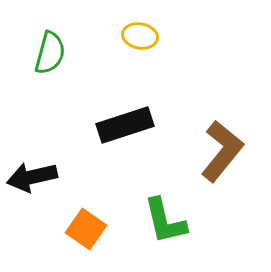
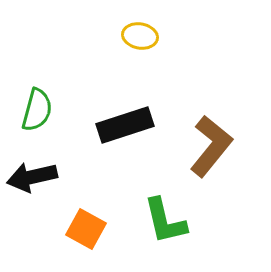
green semicircle: moved 13 px left, 57 px down
brown L-shape: moved 11 px left, 5 px up
orange square: rotated 6 degrees counterclockwise
